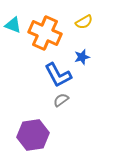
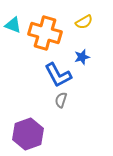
orange cross: rotated 8 degrees counterclockwise
gray semicircle: rotated 35 degrees counterclockwise
purple hexagon: moved 5 px left, 1 px up; rotated 12 degrees counterclockwise
